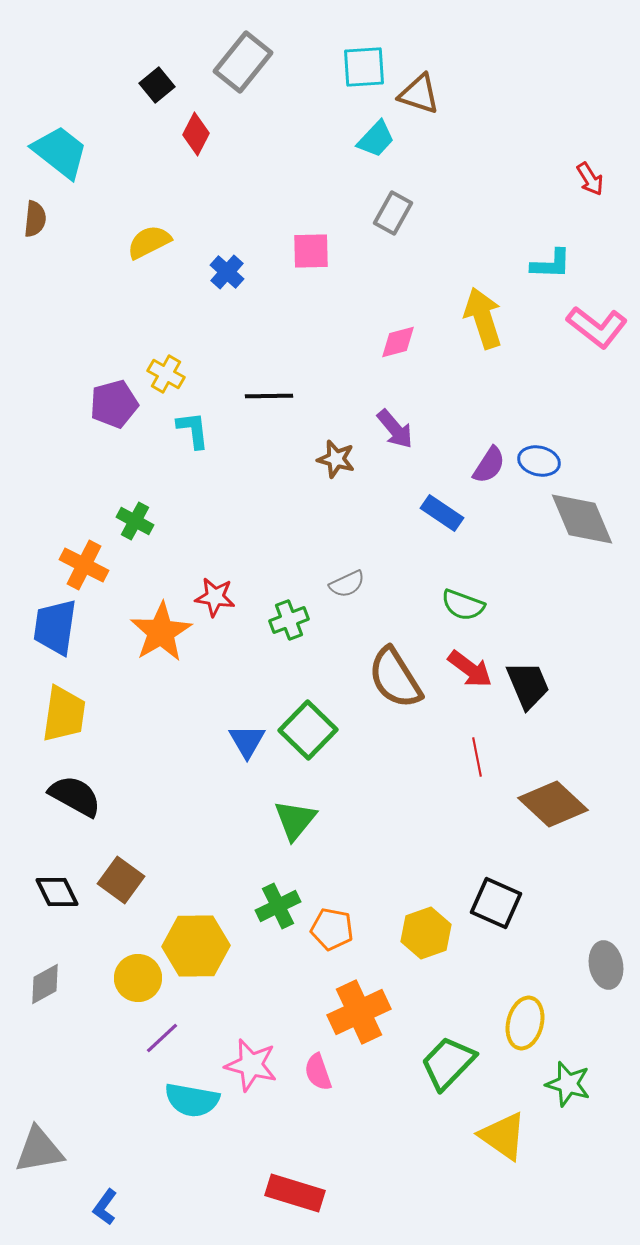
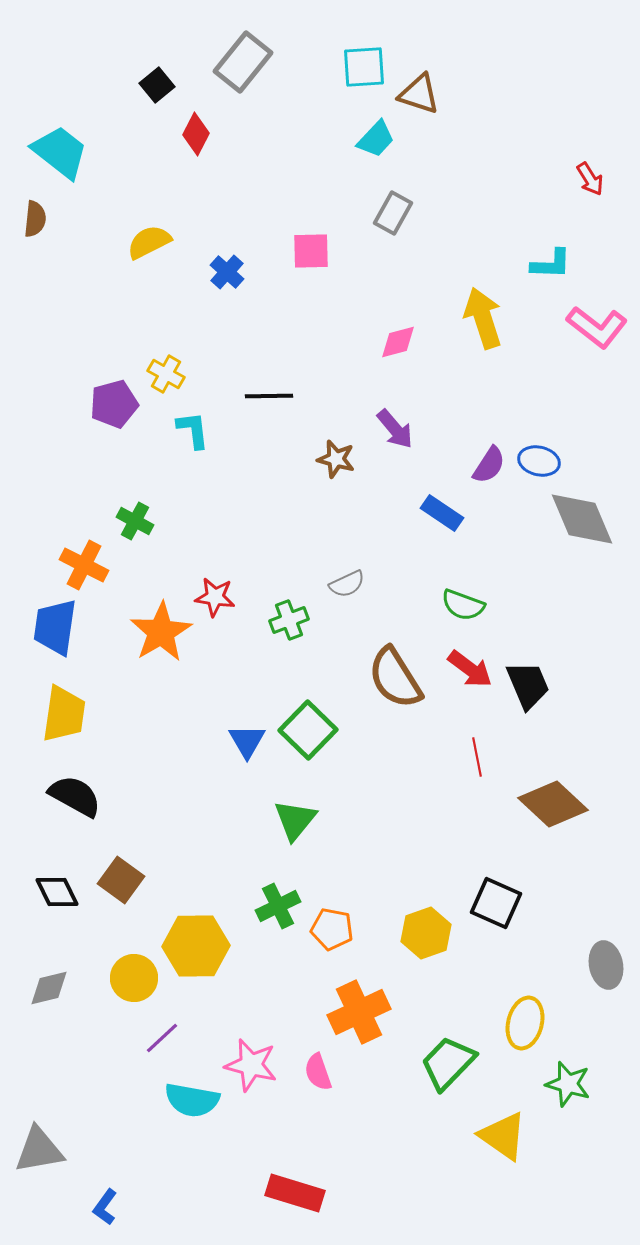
yellow circle at (138, 978): moved 4 px left
gray diamond at (45, 984): moved 4 px right, 4 px down; rotated 15 degrees clockwise
